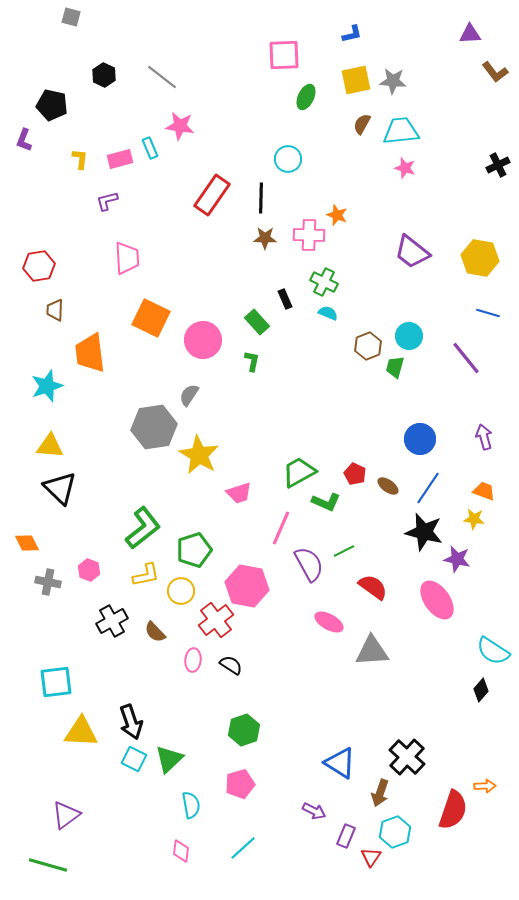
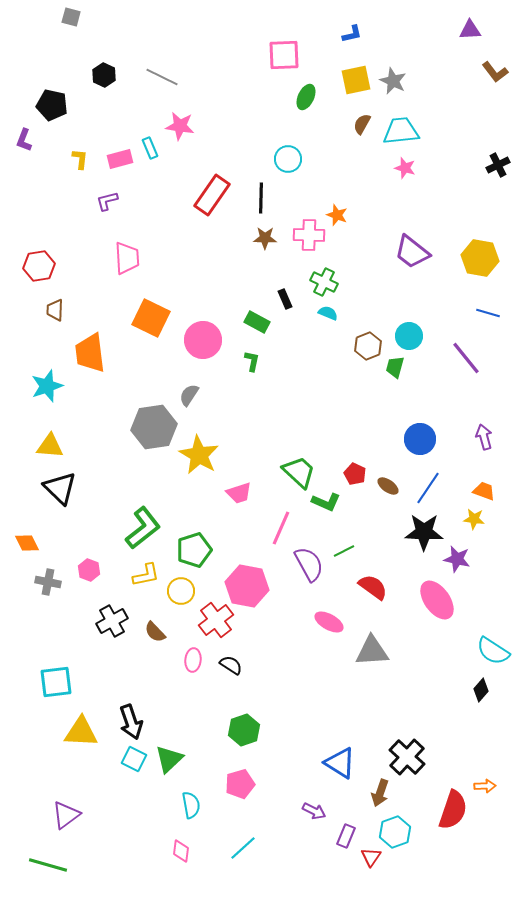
purple triangle at (470, 34): moved 4 px up
gray line at (162, 77): rotated 12 degrees counterclockwise
gray star at (393, 81): rotated 20 degrees clockwise
green rectangle at (257, 322): rotated 20 degrees counterclockwise
green trapezoid at (299, 472): rotated 72 degrees clockwise
black star at (424, 532): rotated 12 degrees counterclockwise
